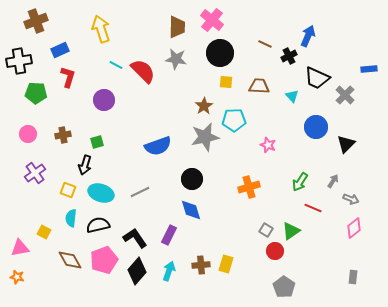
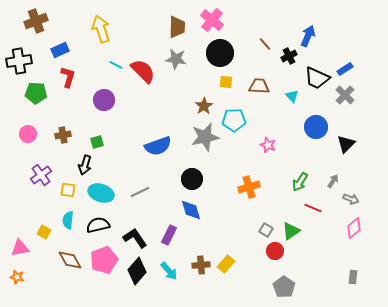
brown line at (265, 44): rotated 24 degrees clockwise
blue rectangle at (369, 69): moved 24 px left; rotated 28 degrees counterclockwise
purple cross at (35, 173): moved 6 px right, 2 px down
yellow square at (68, 190): rotated 14 degrees counterclockwise
cyan semicircle at (71, 218): moved 3 px left, 2 px down
yellow rectangle at (226, 264): rotated 24 degrees clockwise
cyan arrow at (169, 271): rotated 120 degrees clockwise
